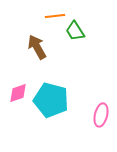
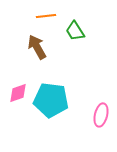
orange line: moved 9 px left
cyan pentagon: rotated 8 degrees counterclockwise
